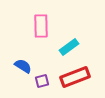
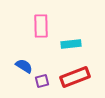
cyan rectangle: moved 2 px right, 3 px up; rotated 30 degrees clockwise
blue semicircle: moved 1 px right
